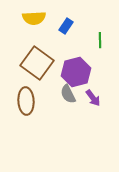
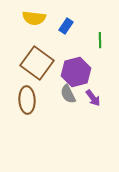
yellow semicircle: rotated 10 degrees clockwise
brown ellipse: moved 1 px right, 1 px up
